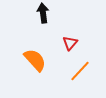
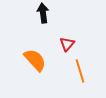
red triangle: moved 3 px left, 1 px down
orange line: rotated 60 degrees counterclockwise
